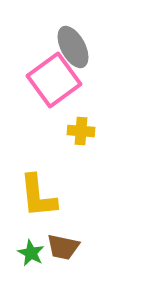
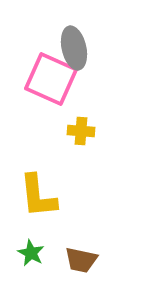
gray ellipse: moved 1 px right, 1 px down; rotated 15 degrees clockwise
pink square: moved 3 px left, 1 px up; rotated 30 degrees counterclockwise
brown trapezoid: moved 18 px right, 13 px down
